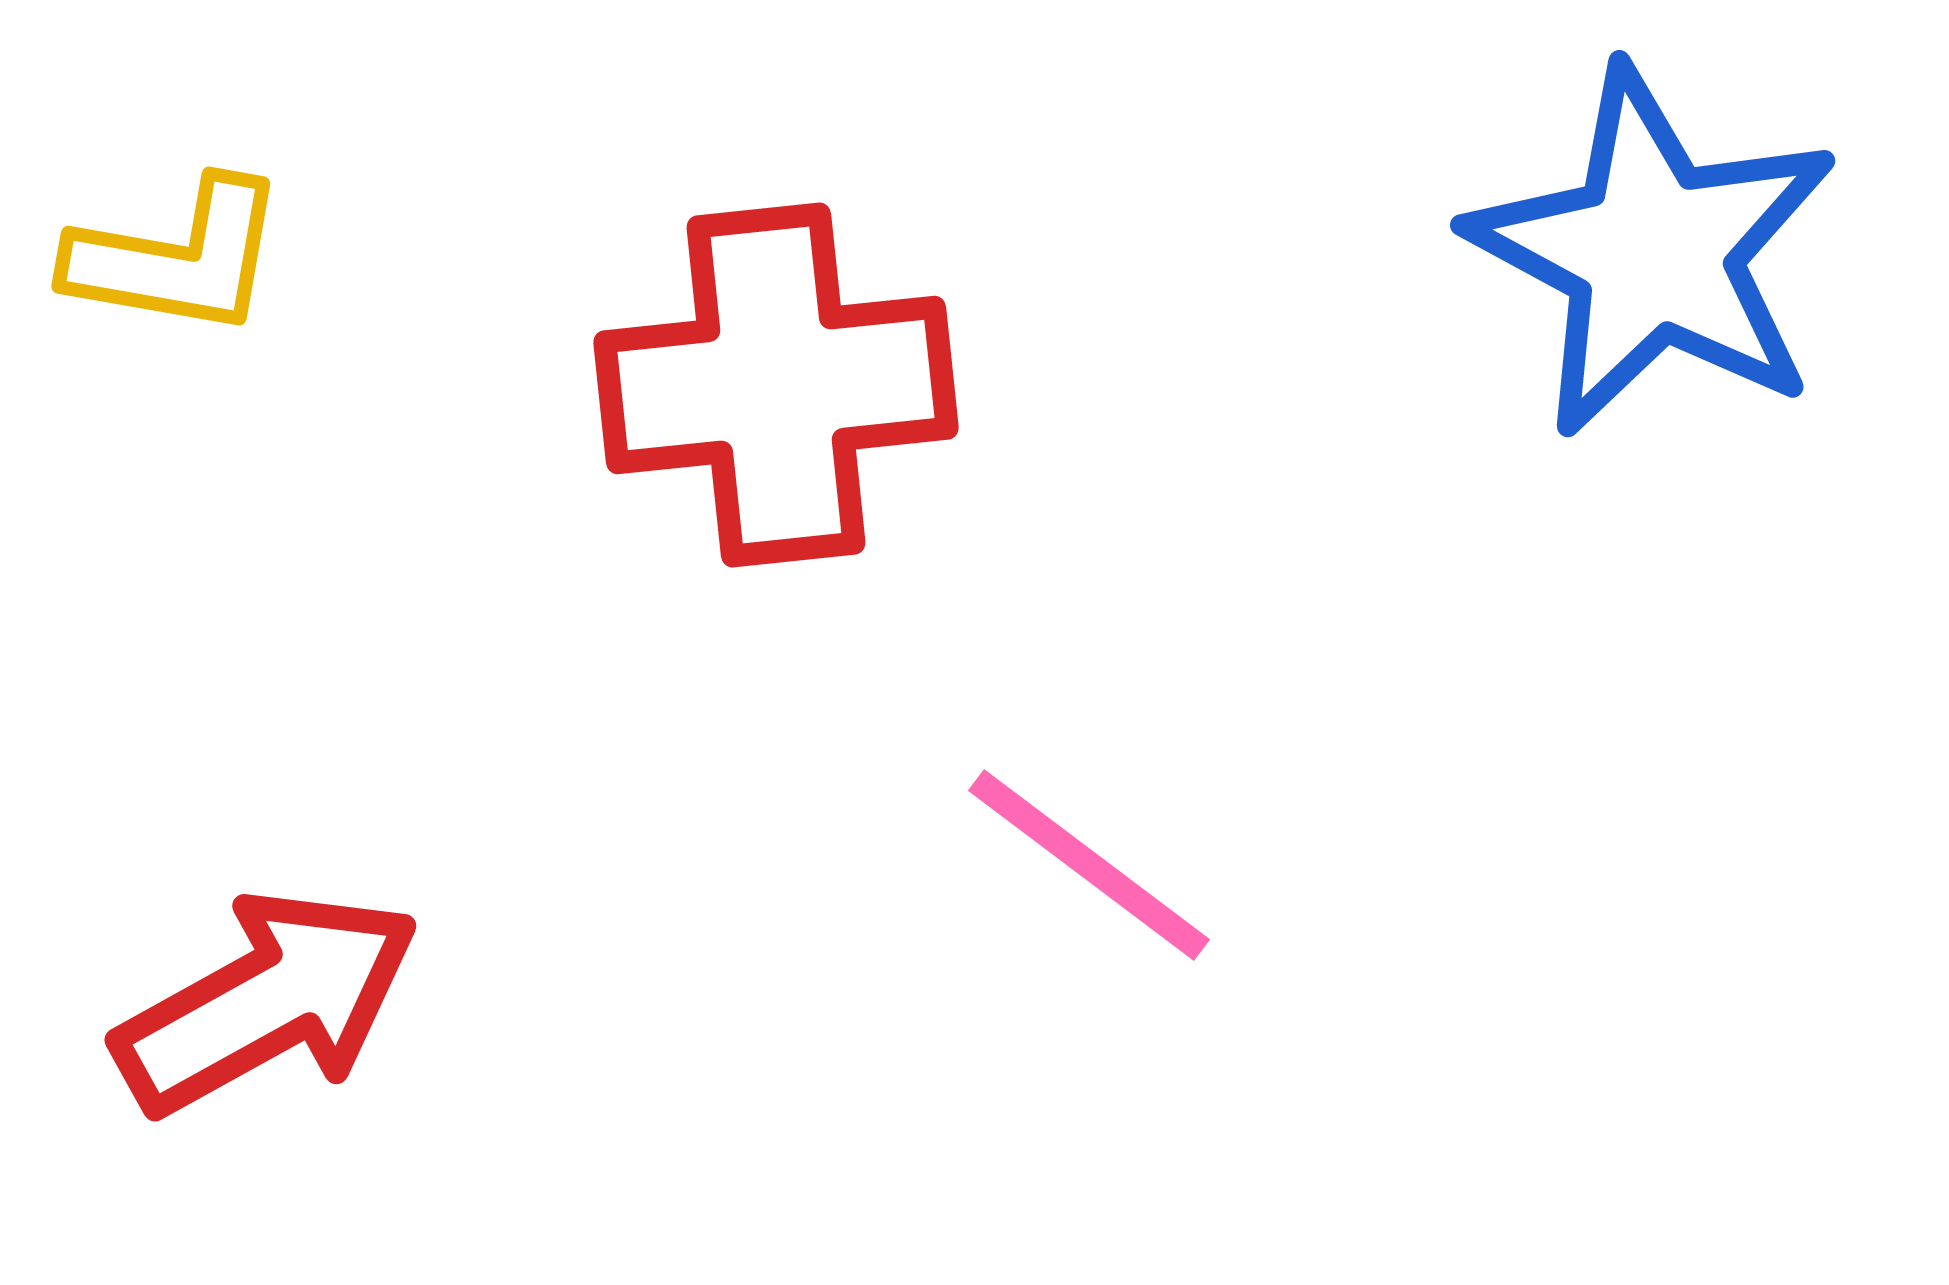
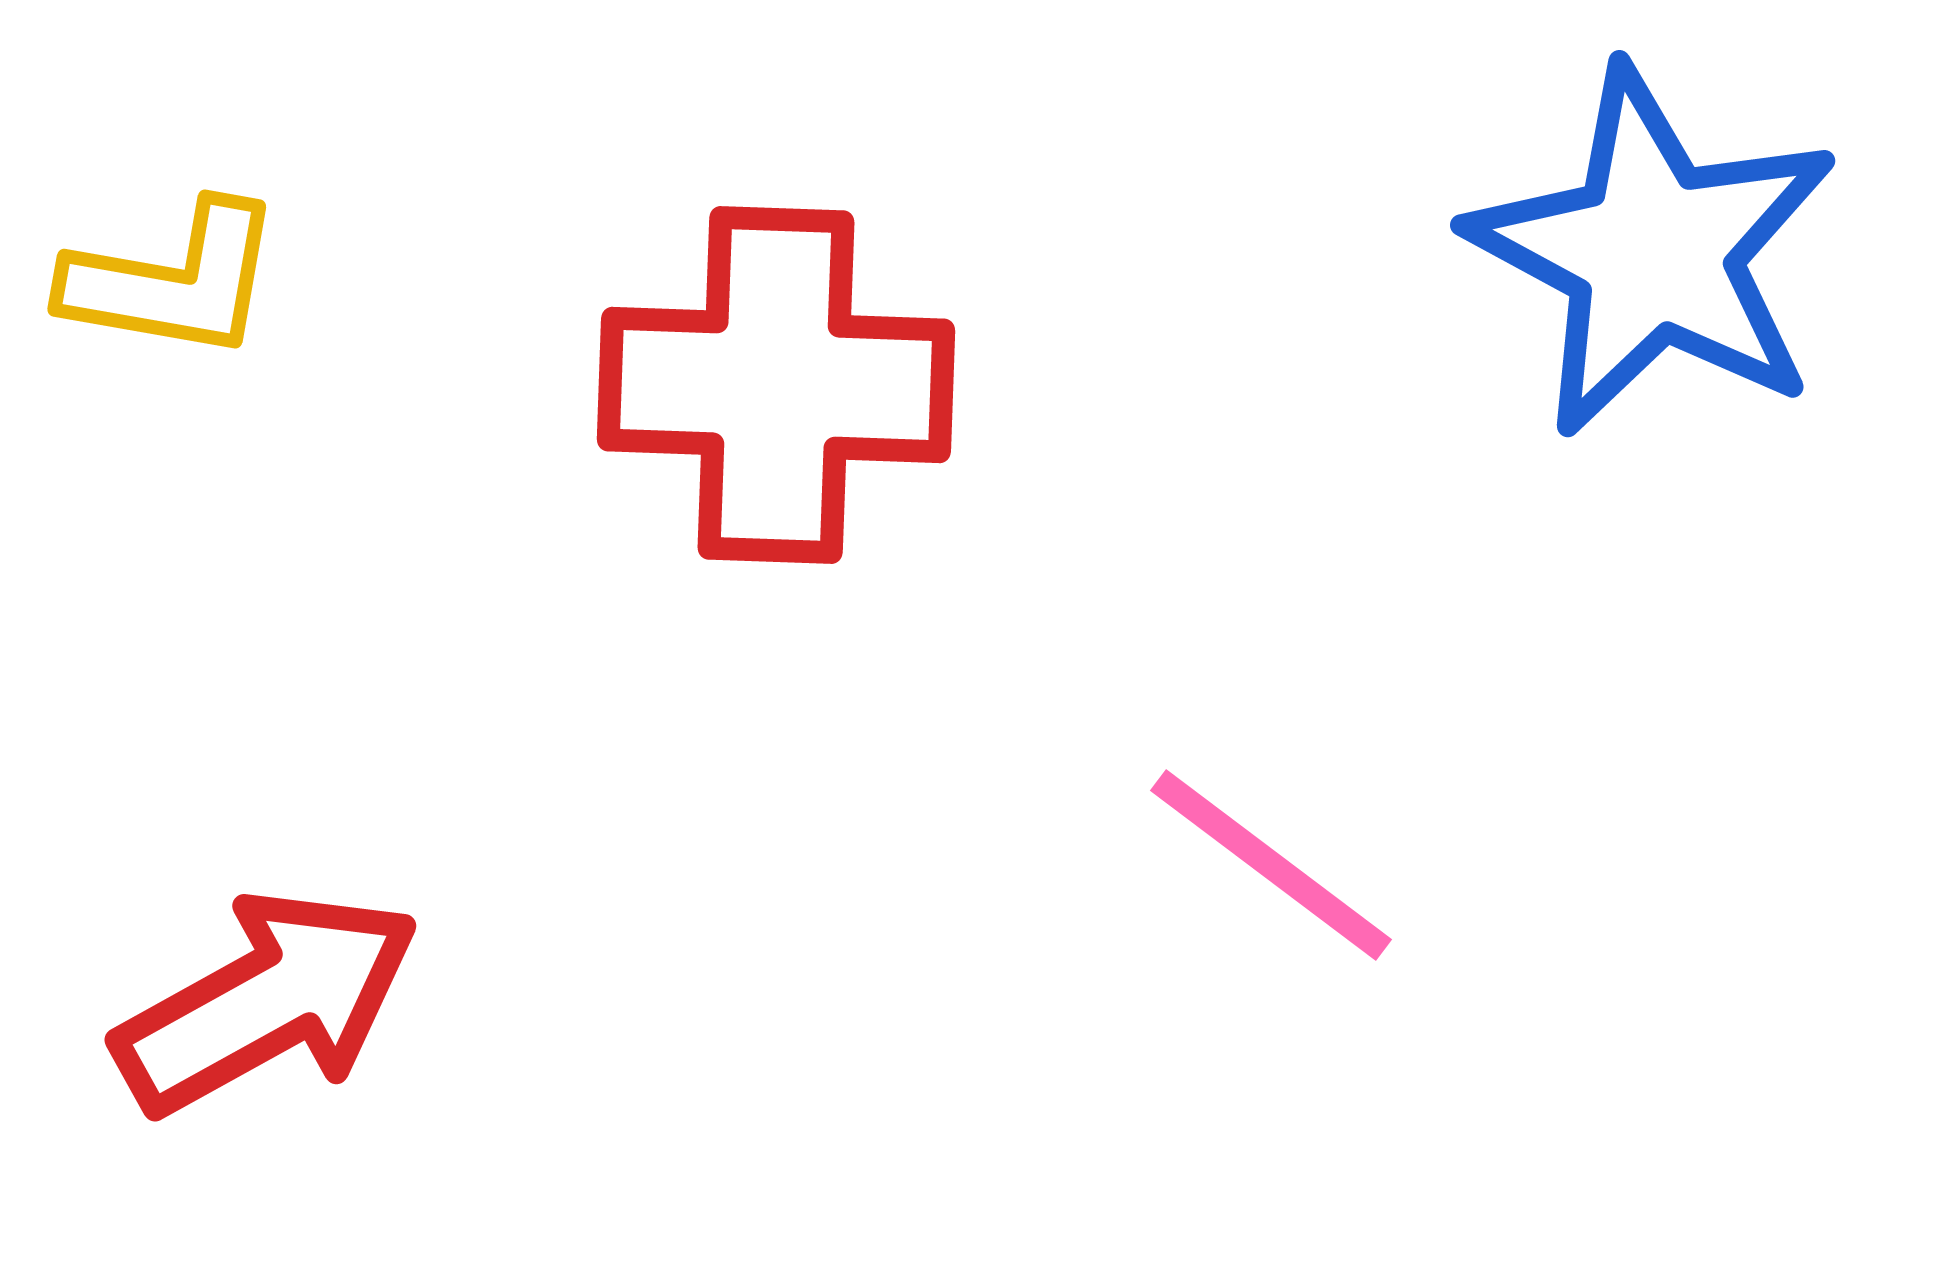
yellow L-shape: moved 4 px left, 23 px down
red cross: rotated 8 degrees clockwise
pink line: moved 182 px right
